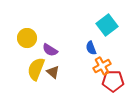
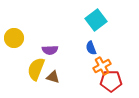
cyan square: moved 11 px left, 5 px up
yellow circle: moved 13 px left
purple semicircle: rotated 35 degrees counterclockwise
brown triangle: moved 5 px down; rotated 24 degrees counterclockwise
red pentagon: moved 2 px left
